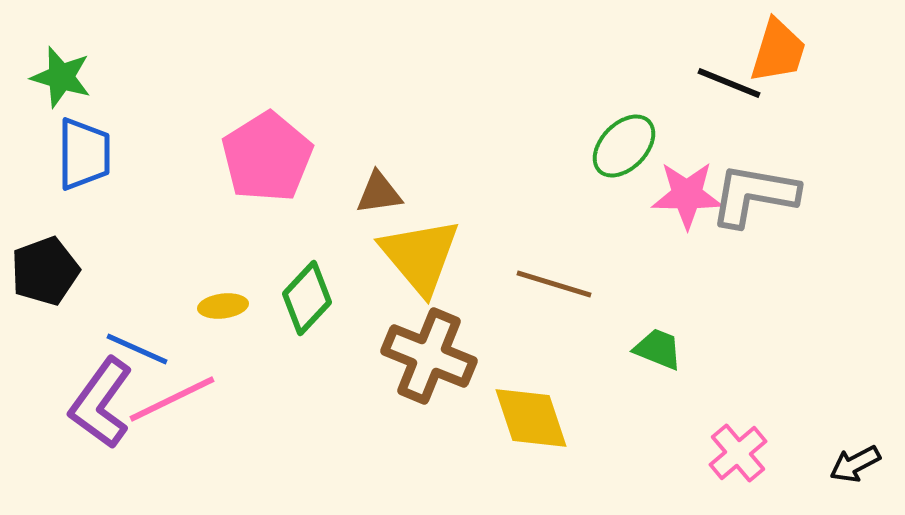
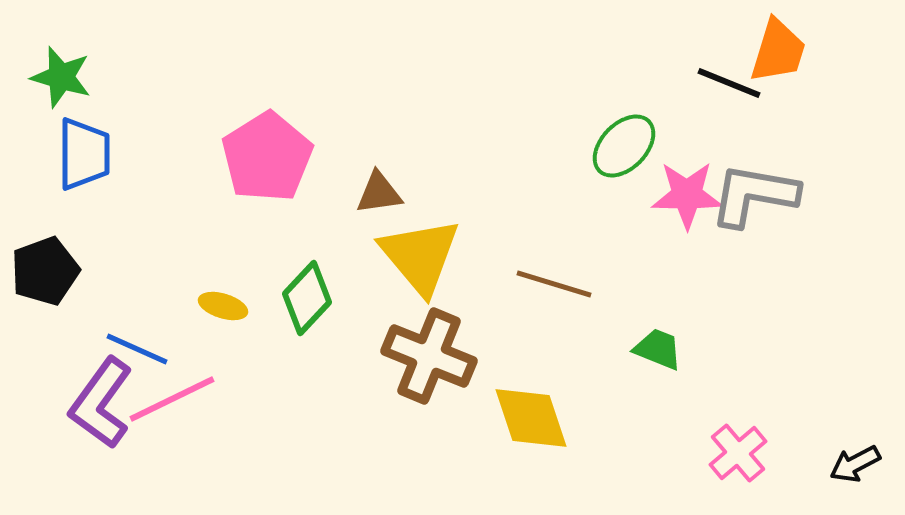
yellow ellipse: rotated 24 degrees clockwise
